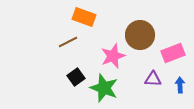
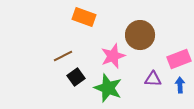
brown line: moved 5 px left, 14 px down
pink rectangle: moved 6 px right, 6 px down
green star: moved 4 px right
